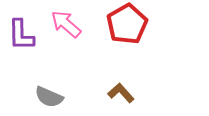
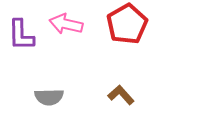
pink arrow: rotated 28 degrees counterclockwise
brown L-shape: moved 2 px down
gray semicircle: rotated 24 degrees counterclockwise
